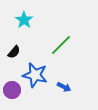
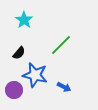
black semicircle: moved 5 px right, 1 px down
purple circle: moved 2 px right
